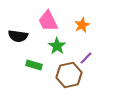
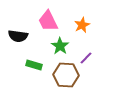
green star: moved 3 px right
brown hexagon: moved 3 px left; rotated 15 degrees clockwise
